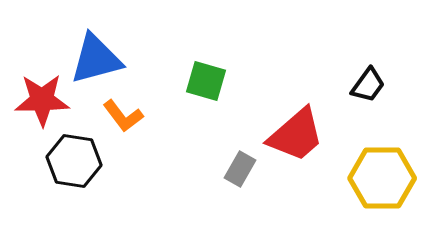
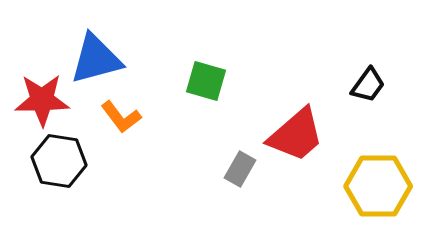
orange L-shape: moved 2 px left, 1 px down
black hexagon: moved 15 px left
yellow hexagon: moved 4 px left, 8 px down
